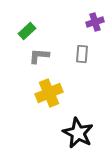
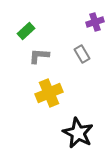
green rectangle: moved 1 px left
gray rectangle: rotated 36 degrees counterclockwise
